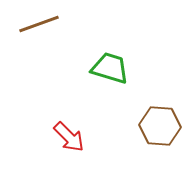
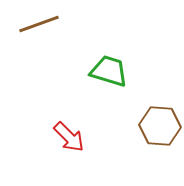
green trapezoid: moved 1 px left, 3 px down
